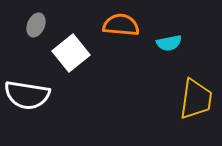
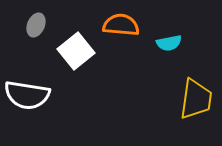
white square: moved 5 px right, 2 px up
